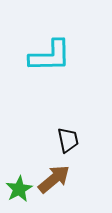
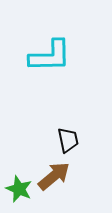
brown arrow: moved 3 px up
green star: rotated 20 degrees counterclockwise
